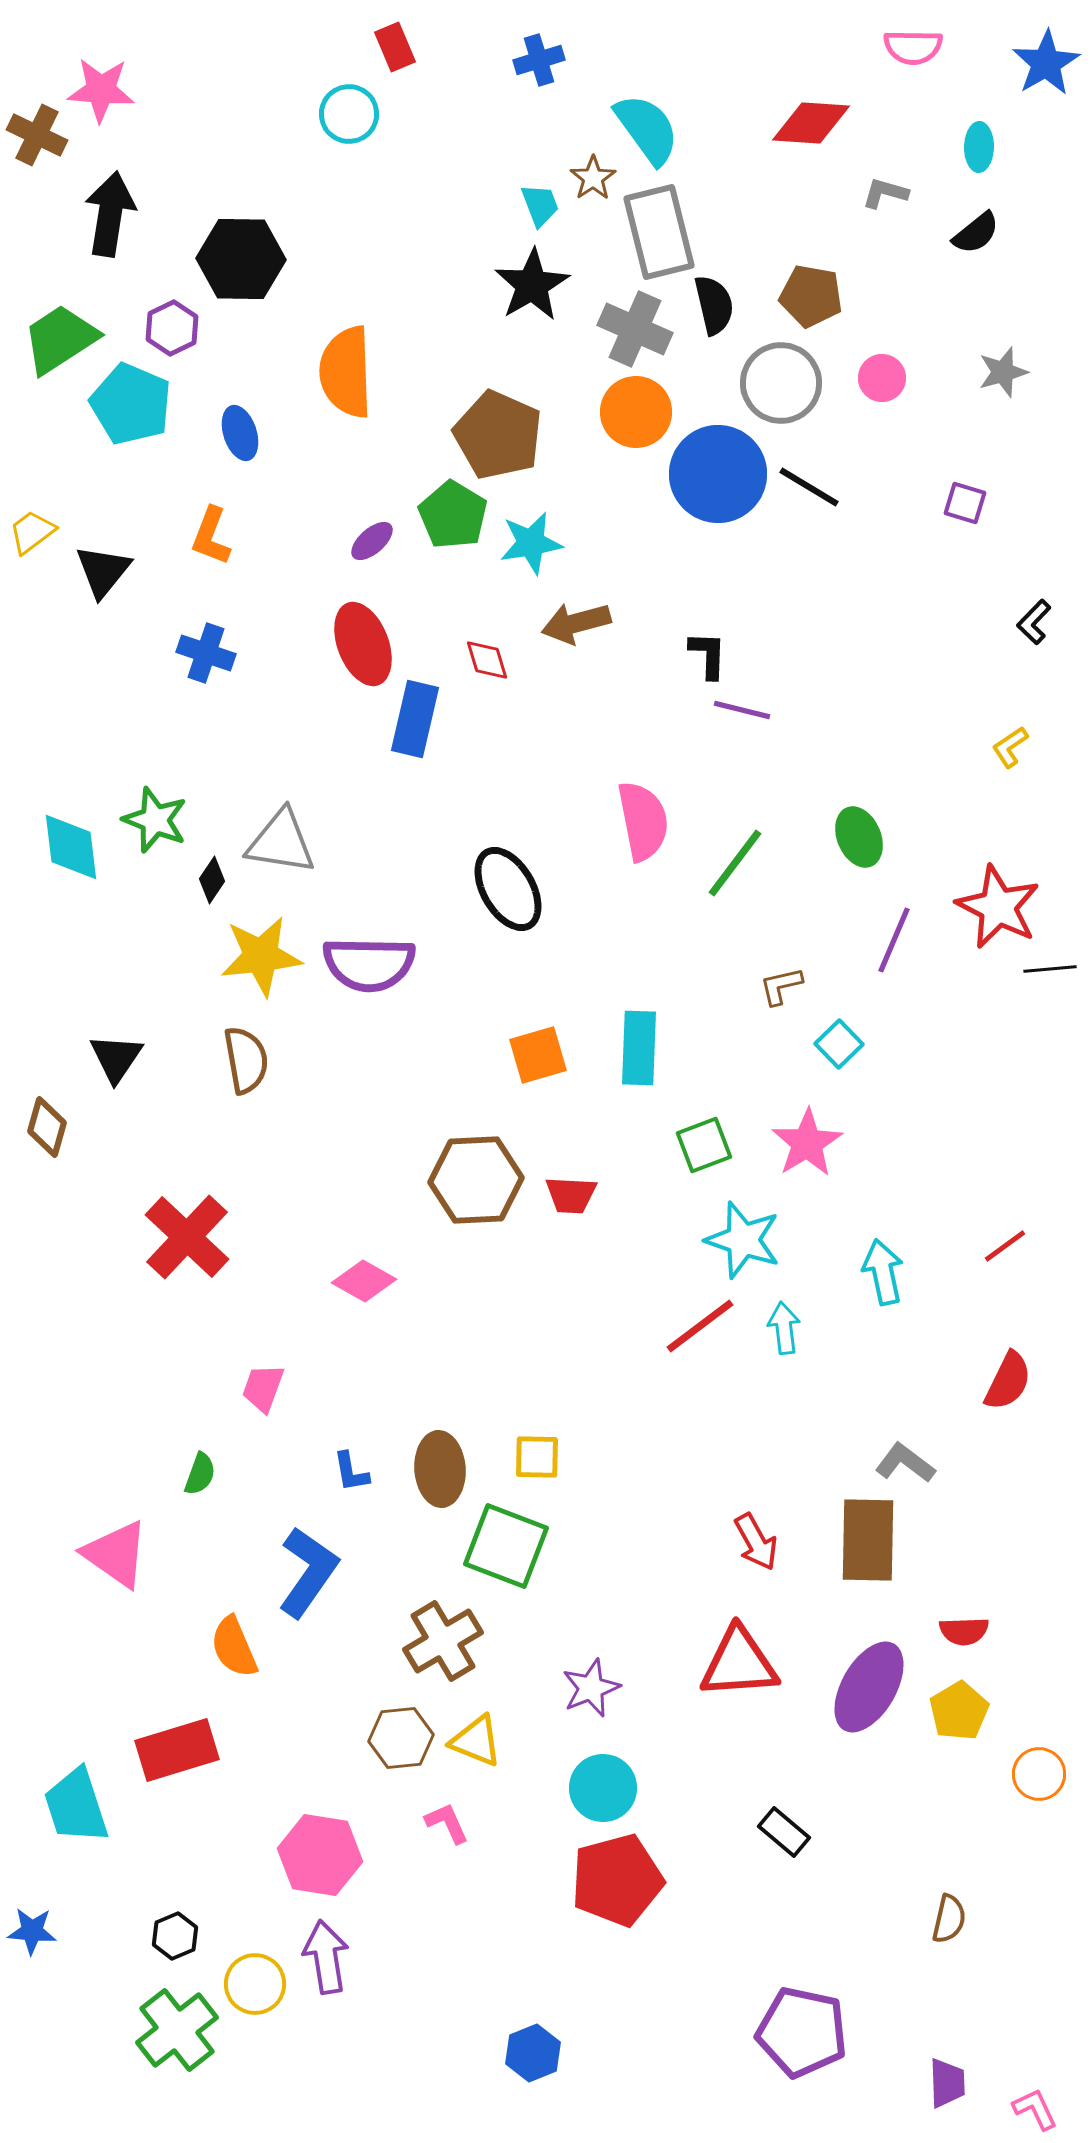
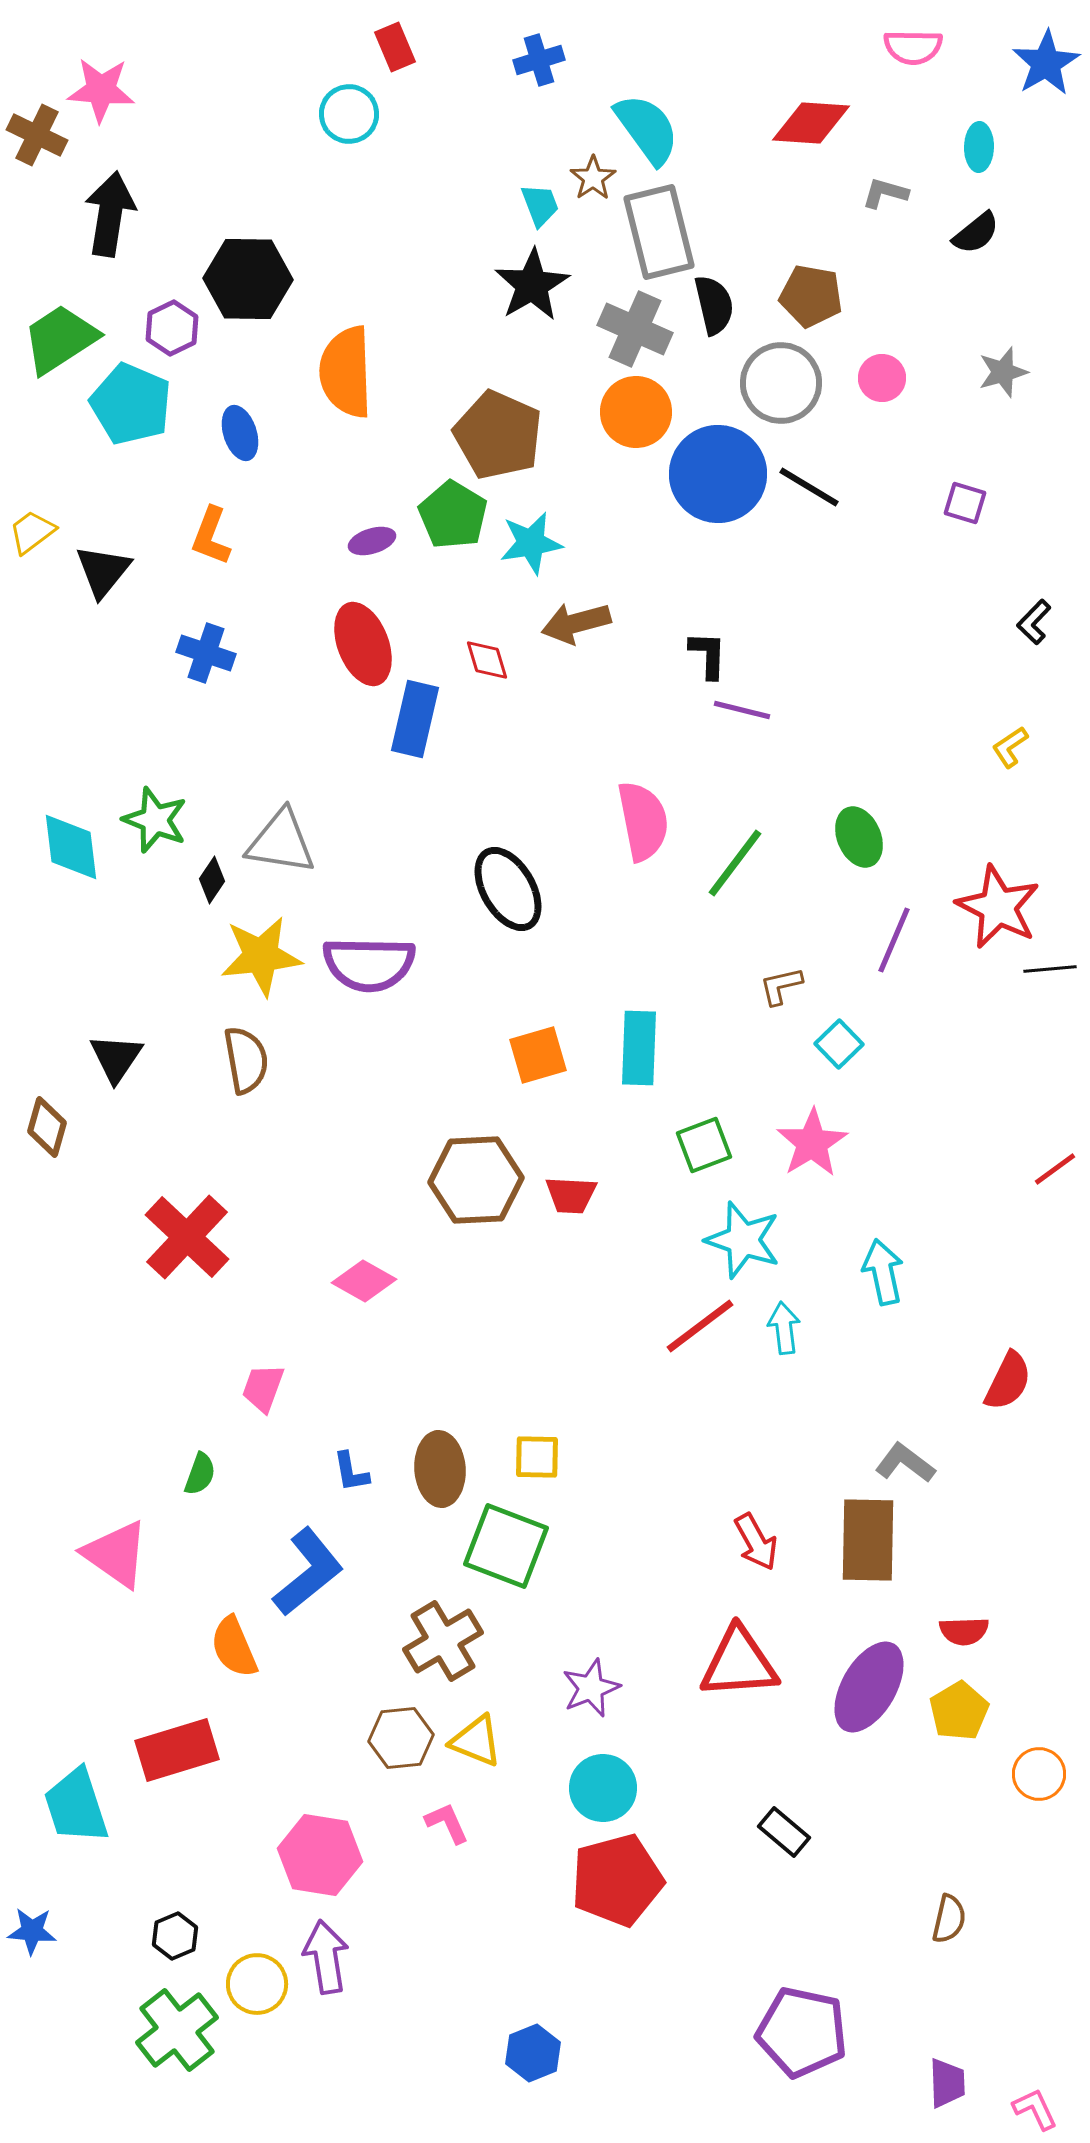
black hexagon at (241, 259): moved 7 px right, 20 px down
purple ellipse at (372, 541): rotated 24 degrees clockwise
pink star at (807, 1143): moved 5 px right
red line at (1005, 1246): moved 50 px right, 77 px up
blue L-shape at (308, 1572): rotated 16 degrees clockwise
yellow circle at (255, 1984): moved 2 px right
